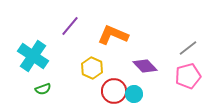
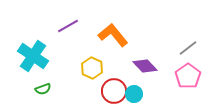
purple line: moved 2 px left; rotated 20 degrees clockwise
orange L-shape: rotated 28 degrees clockwise
pink pentagon: rotated 20 degrees counterclockwise
